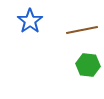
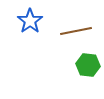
brown line: moved 6 px left, 1 px down
